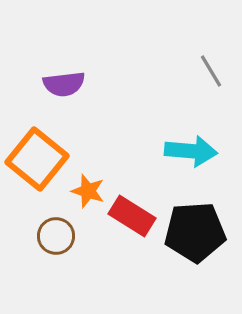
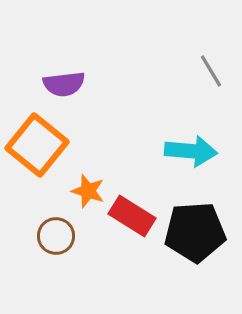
orange square: moved 14 px up
